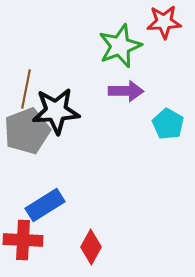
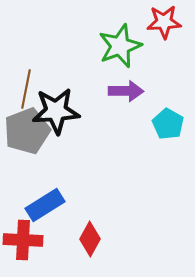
red diamond: moved 1 px left, 8 px up
